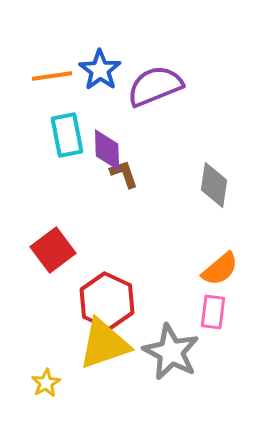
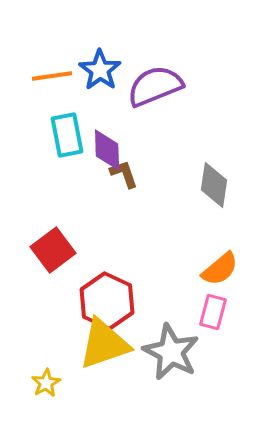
pink rectangle: rotated 8 degrees clockwise
